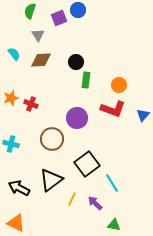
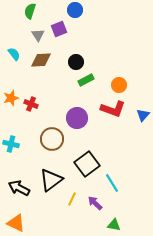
blue circle: moved 3 px left
purple square: moved 11 px down
green rectangle: rotated 56 degrees clockwise
